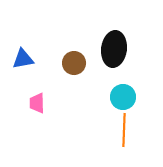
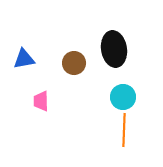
black ellipse: rotated 16 degrees counterclockwise
blue triangle: moved 1 px right
pink trapezoid: moved 4 px right, 2 px up
